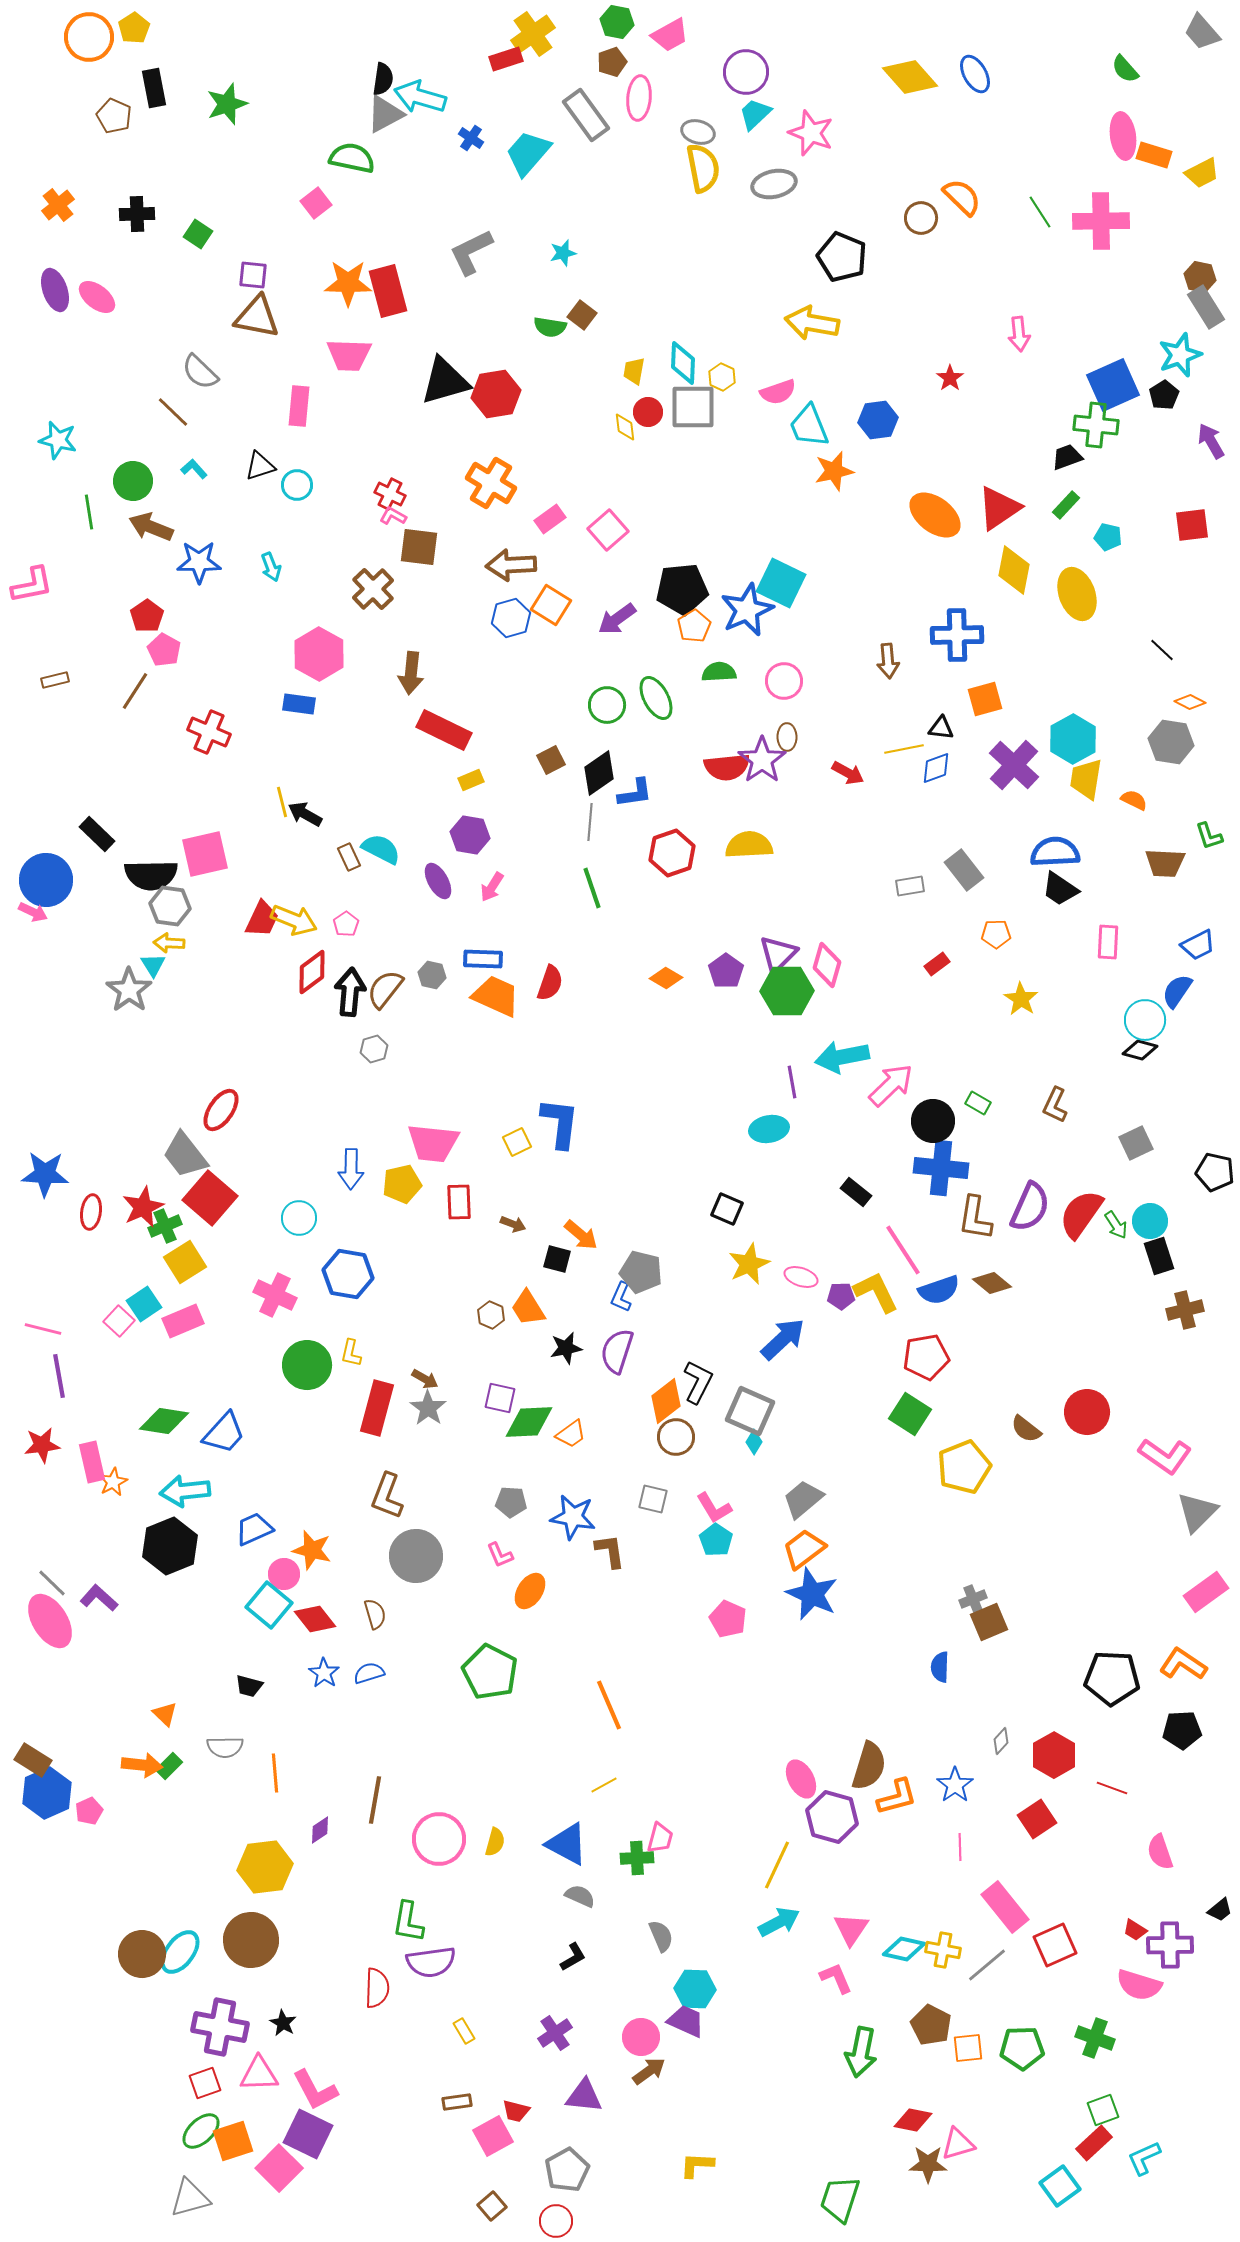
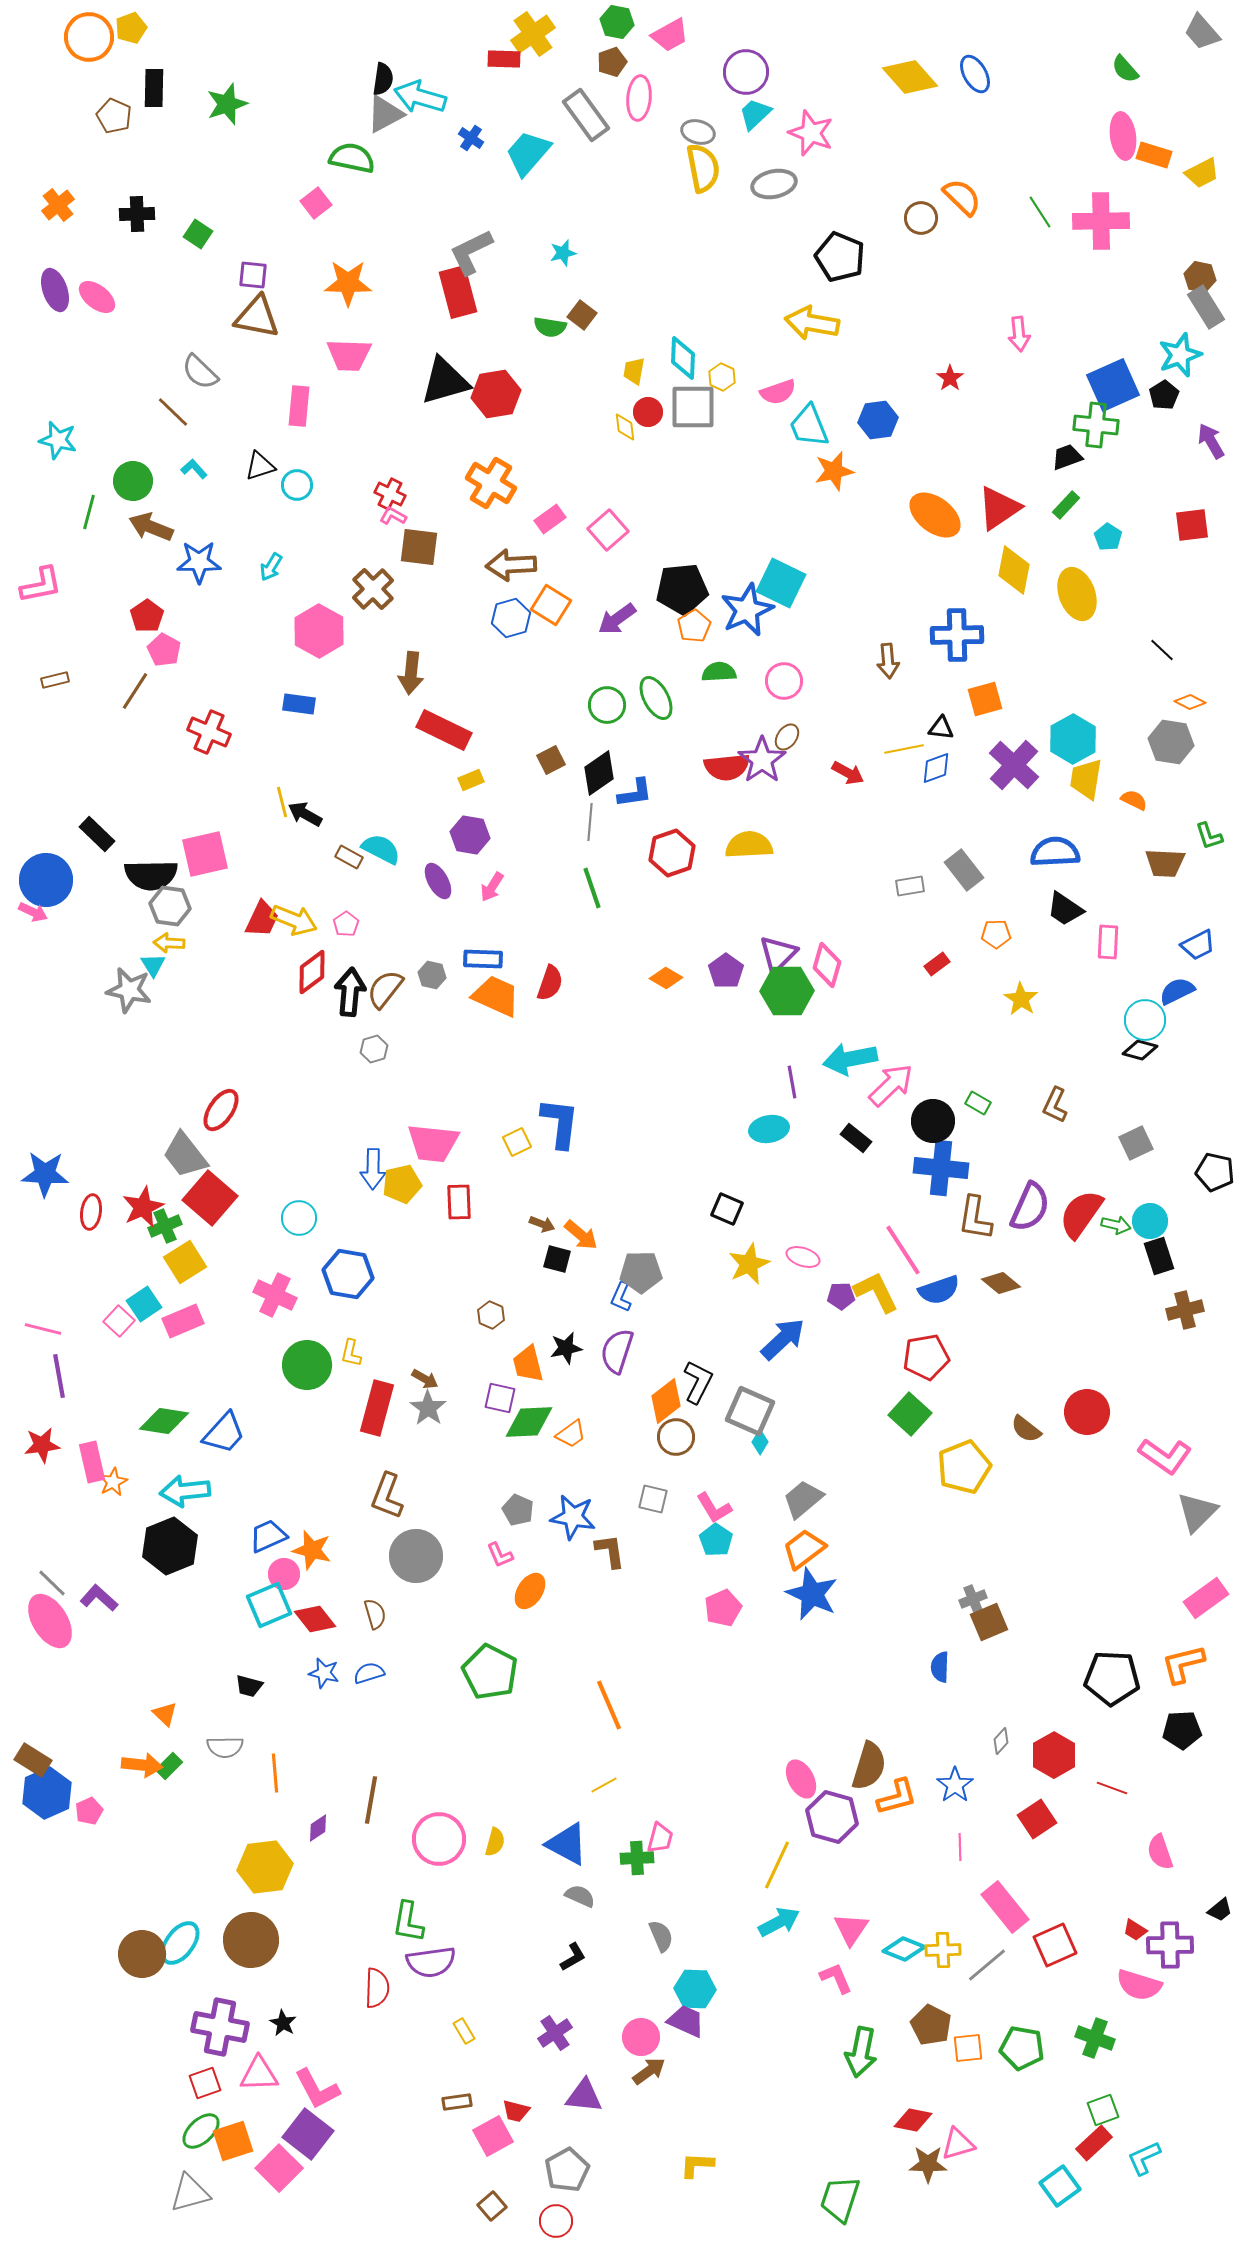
yellow pentagon at (134, 28): moved 3 px left; rotated 12 degrees clockwise
red rectangle at (506, 59): moved 2 px left; rotated 20 degrees clockwise
black rectangle at (154, 88): rotated 12 degrees clockwise
black pentagon at (842, 257): moved 2 px left
red rectangle at (388, 291): moved 70 px right, 1 px down
cyan diamond at (683, 363): moved 5 px up
green line at (89, 512): rotated 24 degrees clockwise
cyan pentagon at (1108, 537): rotated 20 degrees clockwise
cyan arrow at (271, 567): rotated 52 degrees clockwise
pink L-shape at (32, 585): moved 9 px right
pink hexagon at (319, 654): moved 23 px up
brown ellipse at (787, 737): rotated 36 degrees clockwise
brown rectangle at (349, 857): rotated 36 degrees counterclockwise
black trapezoid at (1060, 889): moved 5 px right, 20 px down
gray star at (129, 990): rotated 24 degrees counterclockwise
blue semicircle at (1177, 991): rotated 30 degrees clockwise
cyan arrow at (842, 1057): moved 8 px right, 2 px down
blue arrow at (351, 1169): moved 22 px right
black rectangle at (856, 1192): moved 54 px up
brown arrow at (513, 1224): moved 29 px right
green arrow at (1116, 1225): rotated 44 degrees counterclockwise
gray pentagon at (641, 1272): rotated 15 degrees counterclockwise
pink ellipse at (801, 1277): moved 2 px right, 20 px up
brown diamond at (992, 1283): moved 9 px right
orange trapezoid at (528, 1308): moved 56 px down; rotated 18 degrees clockwise
green square at (910, 1414): rotated 9 degrees clockwise
cyan diamond at (754, 1442): moved 6 px right
gray pentagon at (511, 1502): moved 7 px right, 8 px down; rotated 20 degrees clockwise
blue trapezoid at (254, 1529): moved 14 px right, 7 px down
pink rectangle at (1206, 1592): moved 6 px down
cyan square at (269, 1605): rotated 27 degrees clockwise
pink pentagon at (728, 1619): moved 5 px left, 11 px up; rotated 24 degrees clockwise
orange L-shape at (1183, 1664): rotated 48 degrees counterclockwise
blue star at (324, 1673): rotated 20 degrees counterclockwise
brown line at (375, 1800): moved 4 px left
purple diamond at (320, 1830): moved 2 px left, 2 px up
cyan diamond at (904, 1949): rotated 9 degrees clockwise
yellow cross at (943, 1950): rotated 12 degrees counterclockwise
cyan ellipse at (180, 1952): moved 9 px up
green pentagon at (1022, 2048): rotated 12 degrees clockwise
pink L-shape at (315, 2090): moved 2 px right, 1 px up
purple square at (308, 2134): rotated 12 degrees clockwise
gray triangle at (190, 2198): moved 5 px up
